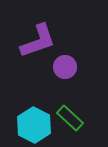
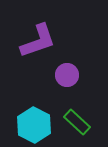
purple circle: moved 2 px right, 8 px down
green rectangle: moved 7 px right, 4 px down
